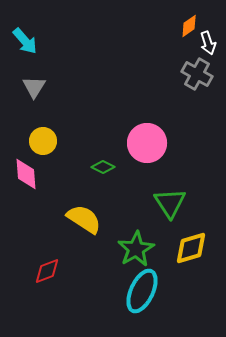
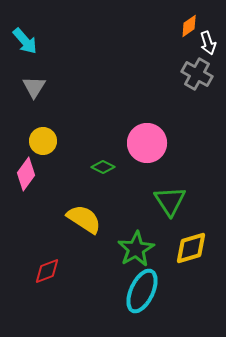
pink diamond: rotated 40 degrees clockwise
green triangle: moved 2 px up
